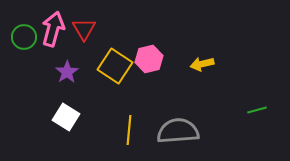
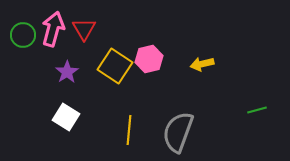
green circle: moved 1 px left, 2 px up
gray semicircle: moved 1 px down; rotated 66 degrees counterclockwise
